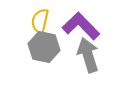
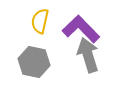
purple L-shape: moved 3 px down
gray hexagon: moved 10 px left, 15 px down
